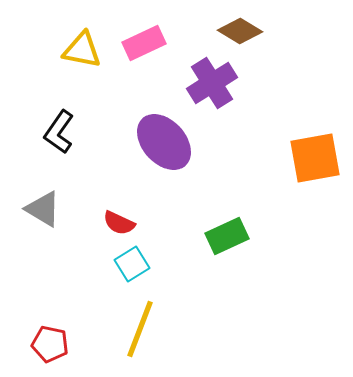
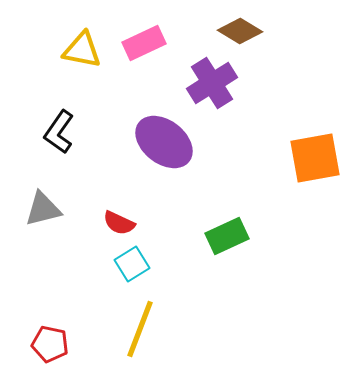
purple ellipse: rotated 10 degrees counterclockwise
gray triangle: rotated 45 degrees counterclockwise
